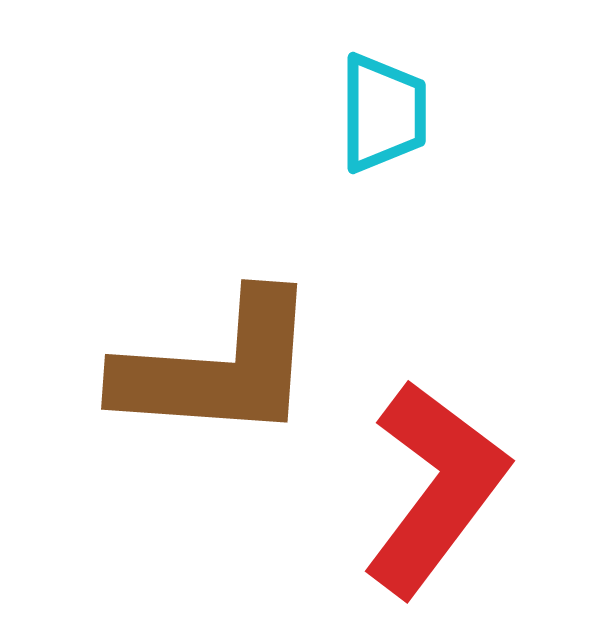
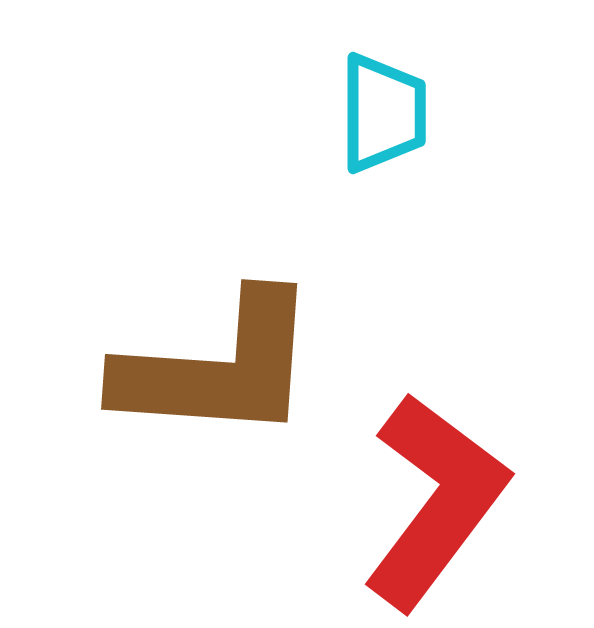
red L-shape: moved 13 px down
